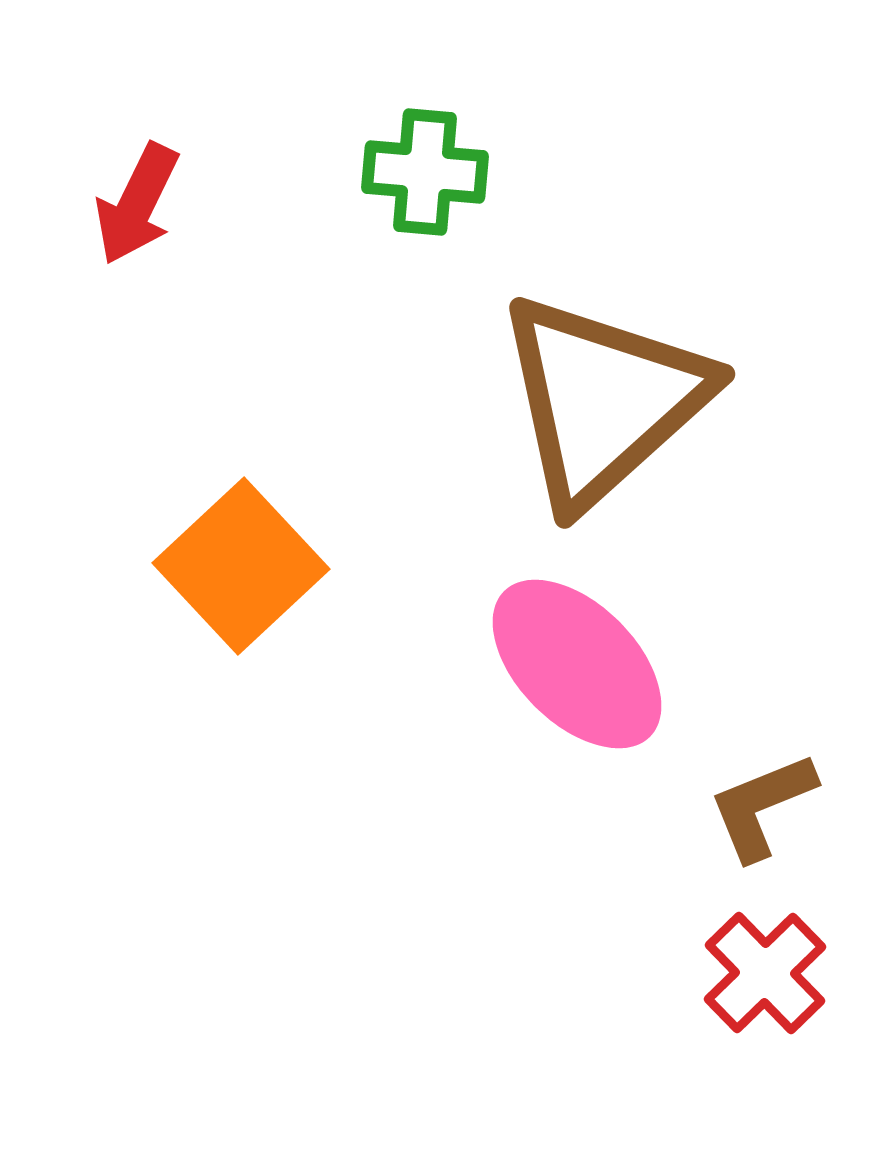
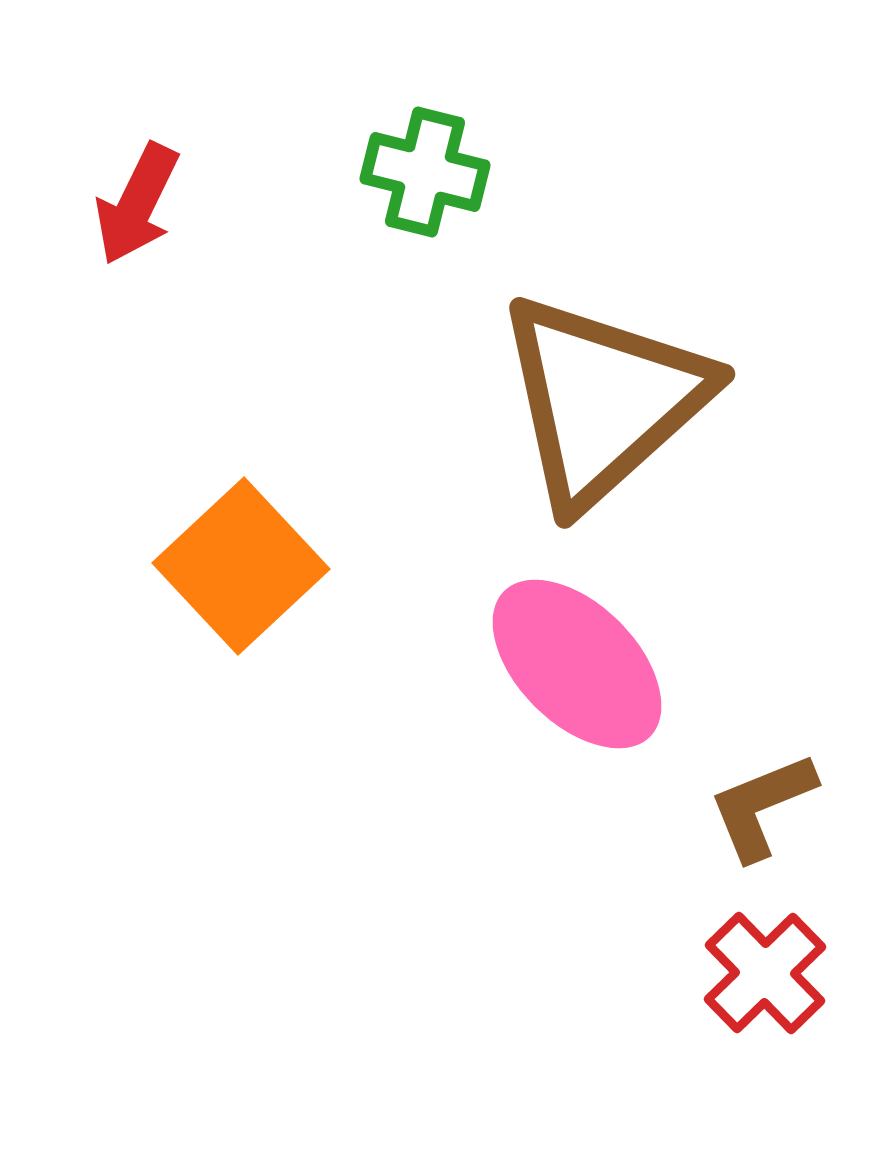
green cross: rotated 9 degrees clockwise
